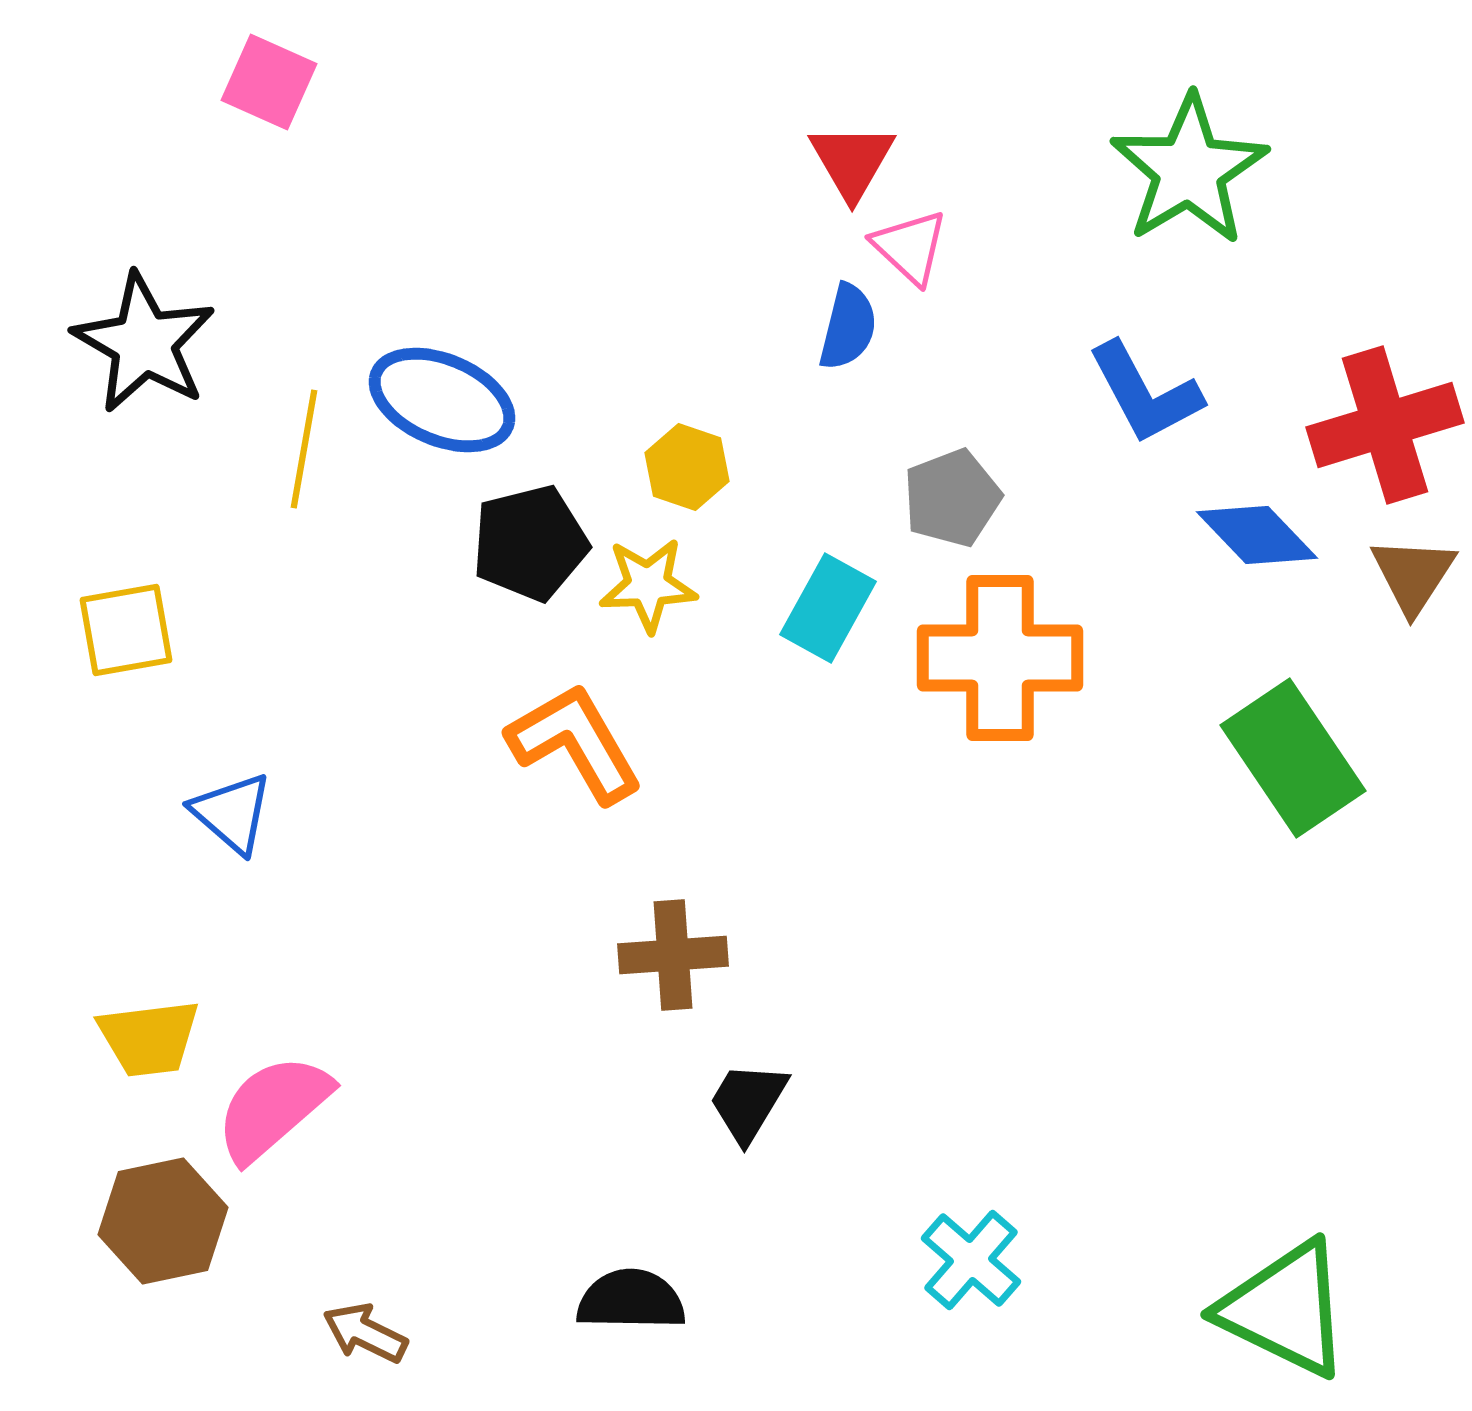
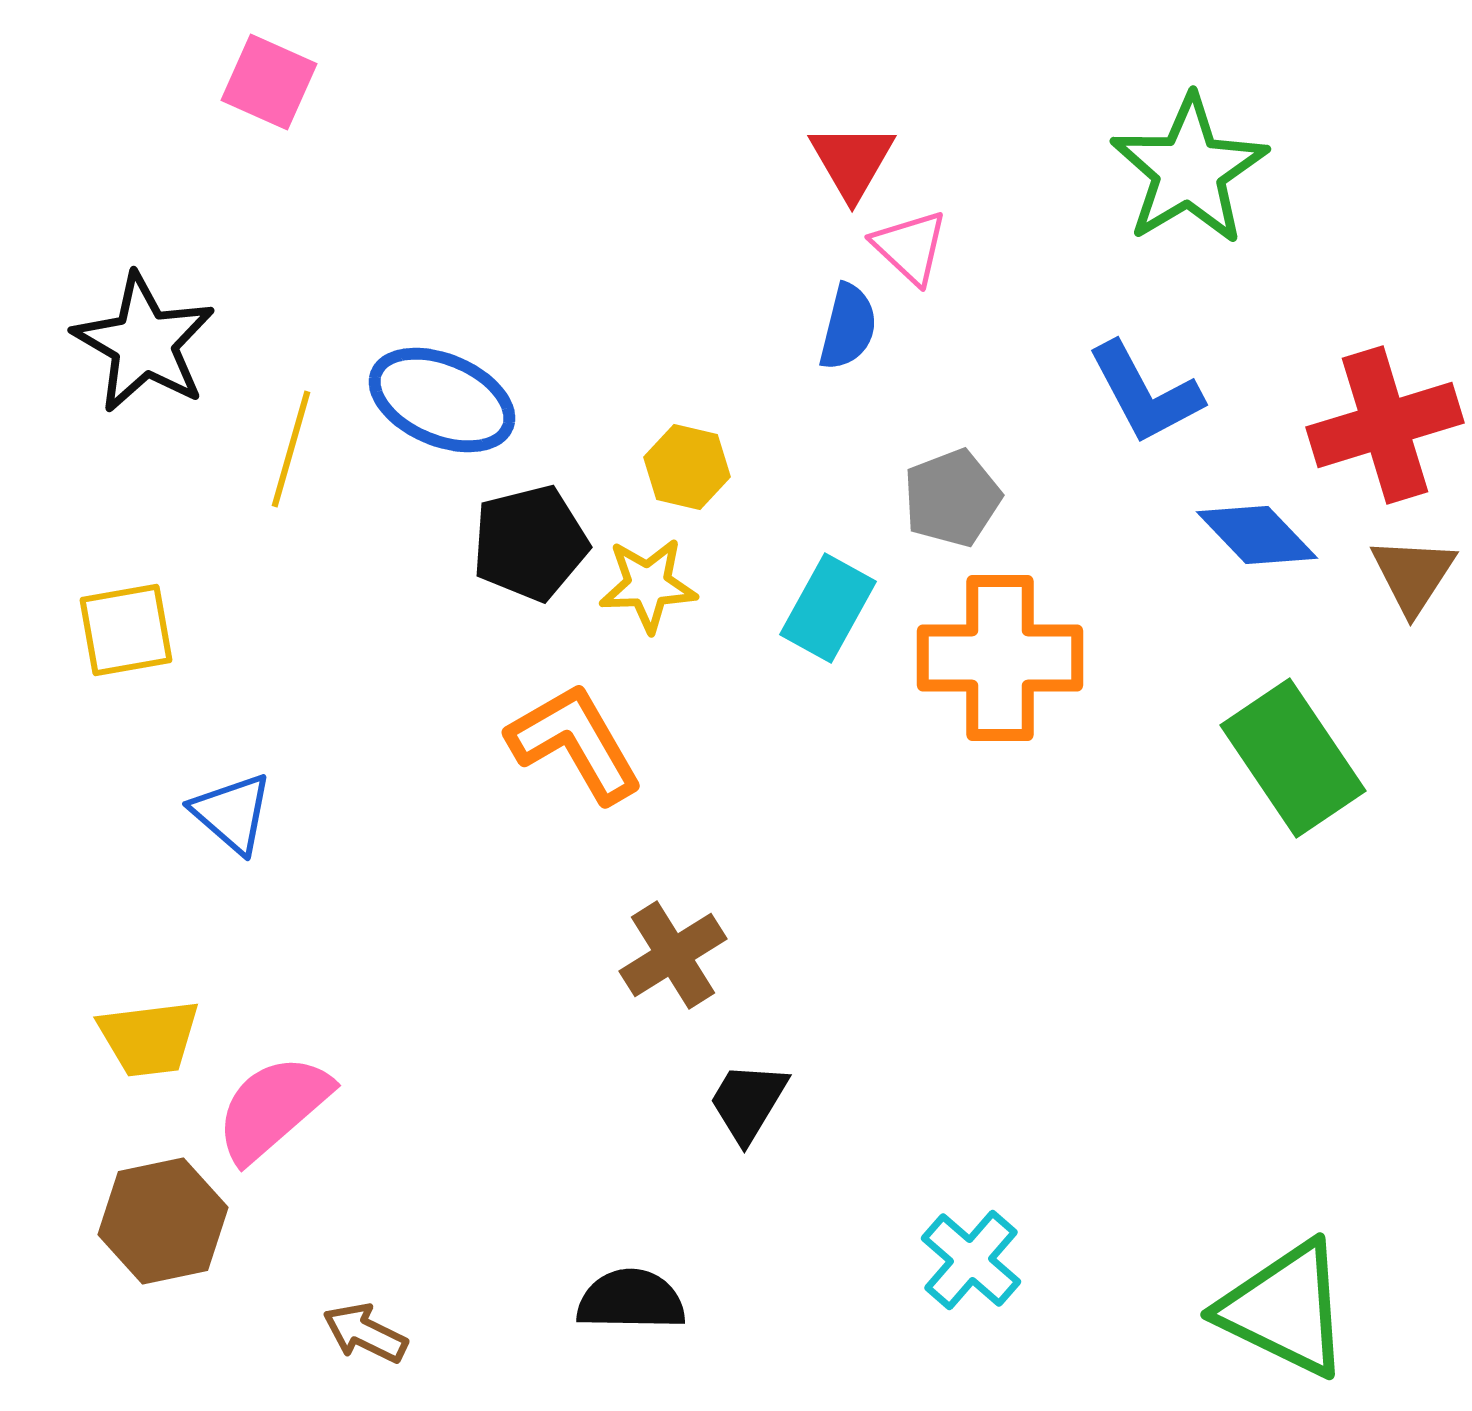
yellow line: moved 13 px left; rotated 6 degrees clockwise
yellow hexagon: rotated 6 degrees counterclockwise
brown cross: rotated 28 degrees counterclockwise
